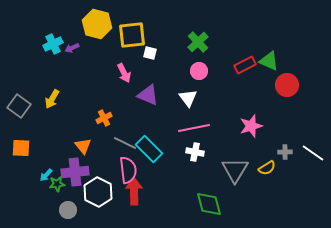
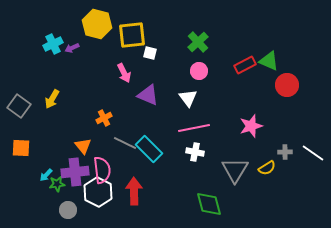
pink semicircle: moved 26 px left
